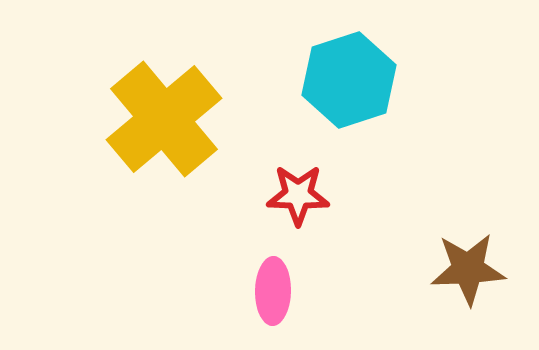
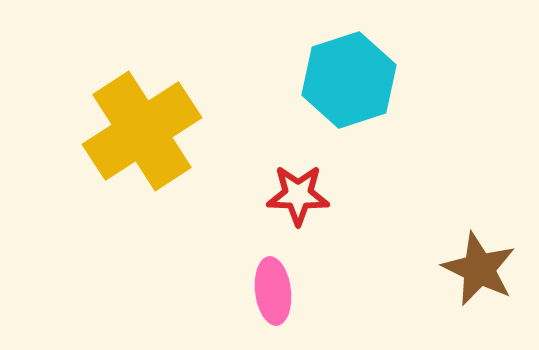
yellow cross: moved 22 px left, 12 px down; rotated 7 degrees clockwise
brown star: moved 11 px right; rotated 28 degrees clockwise
pink ellipse: rotated 8 degrees counterclockwise
